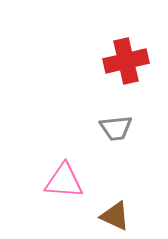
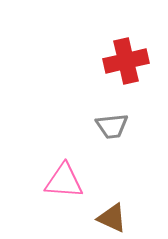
gray trapezoid: moved 4 px left, 2 px up
brown triangle: moved 3 px left, 2 px down
